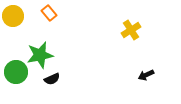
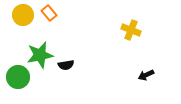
yellow circle: moved 10 px right, 1 px up
yellow cross: rotated 36 degrees counterclockwise
green circle: moved 2 px right, 5 px down
black semicircle: moved 14 px right, 14 px up; rotated 14 degrees clockwise
